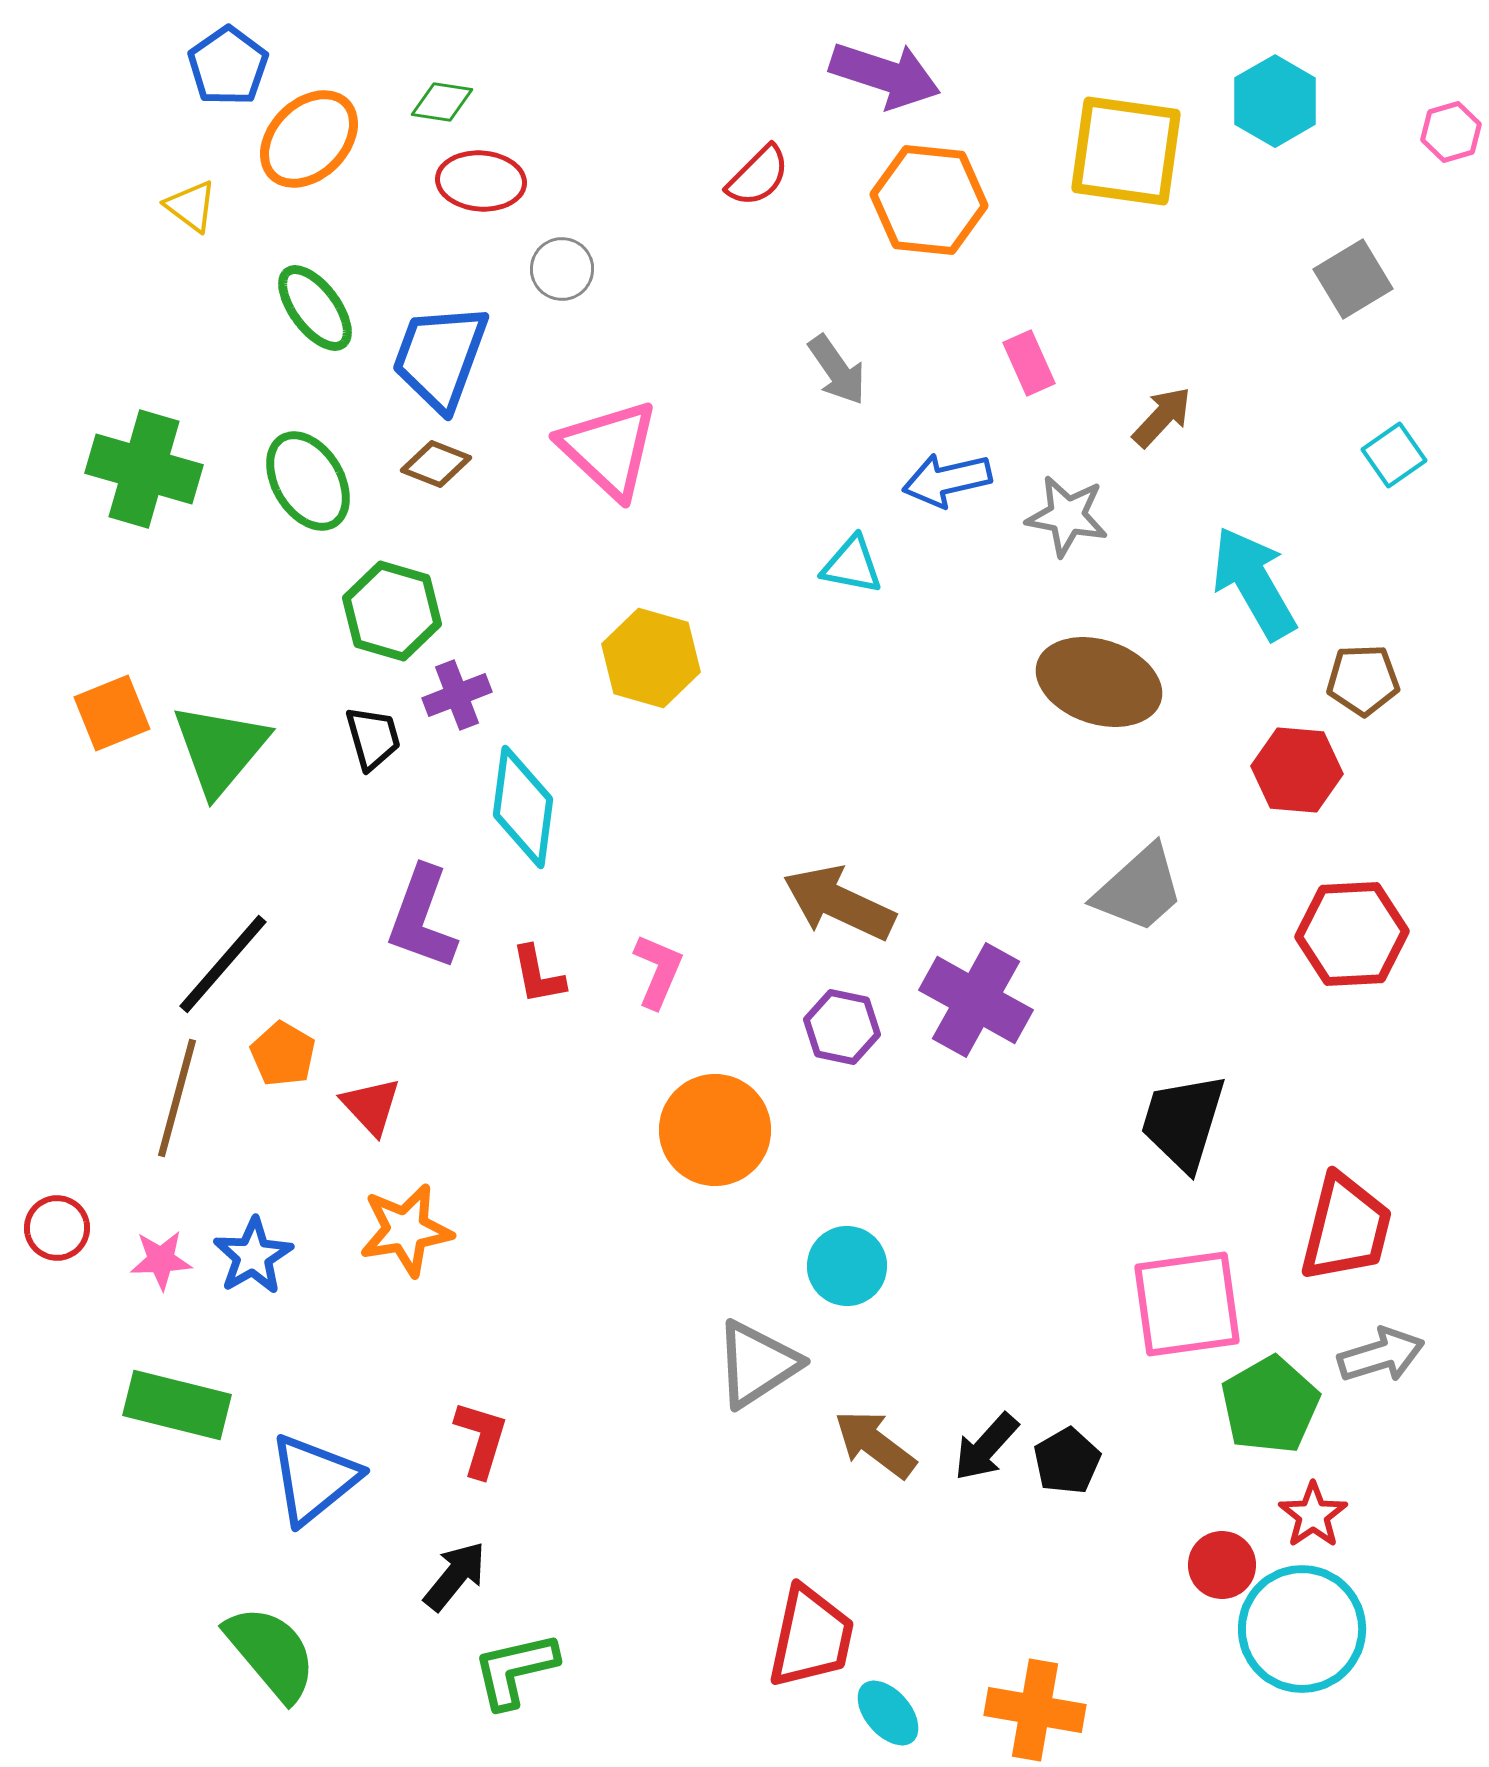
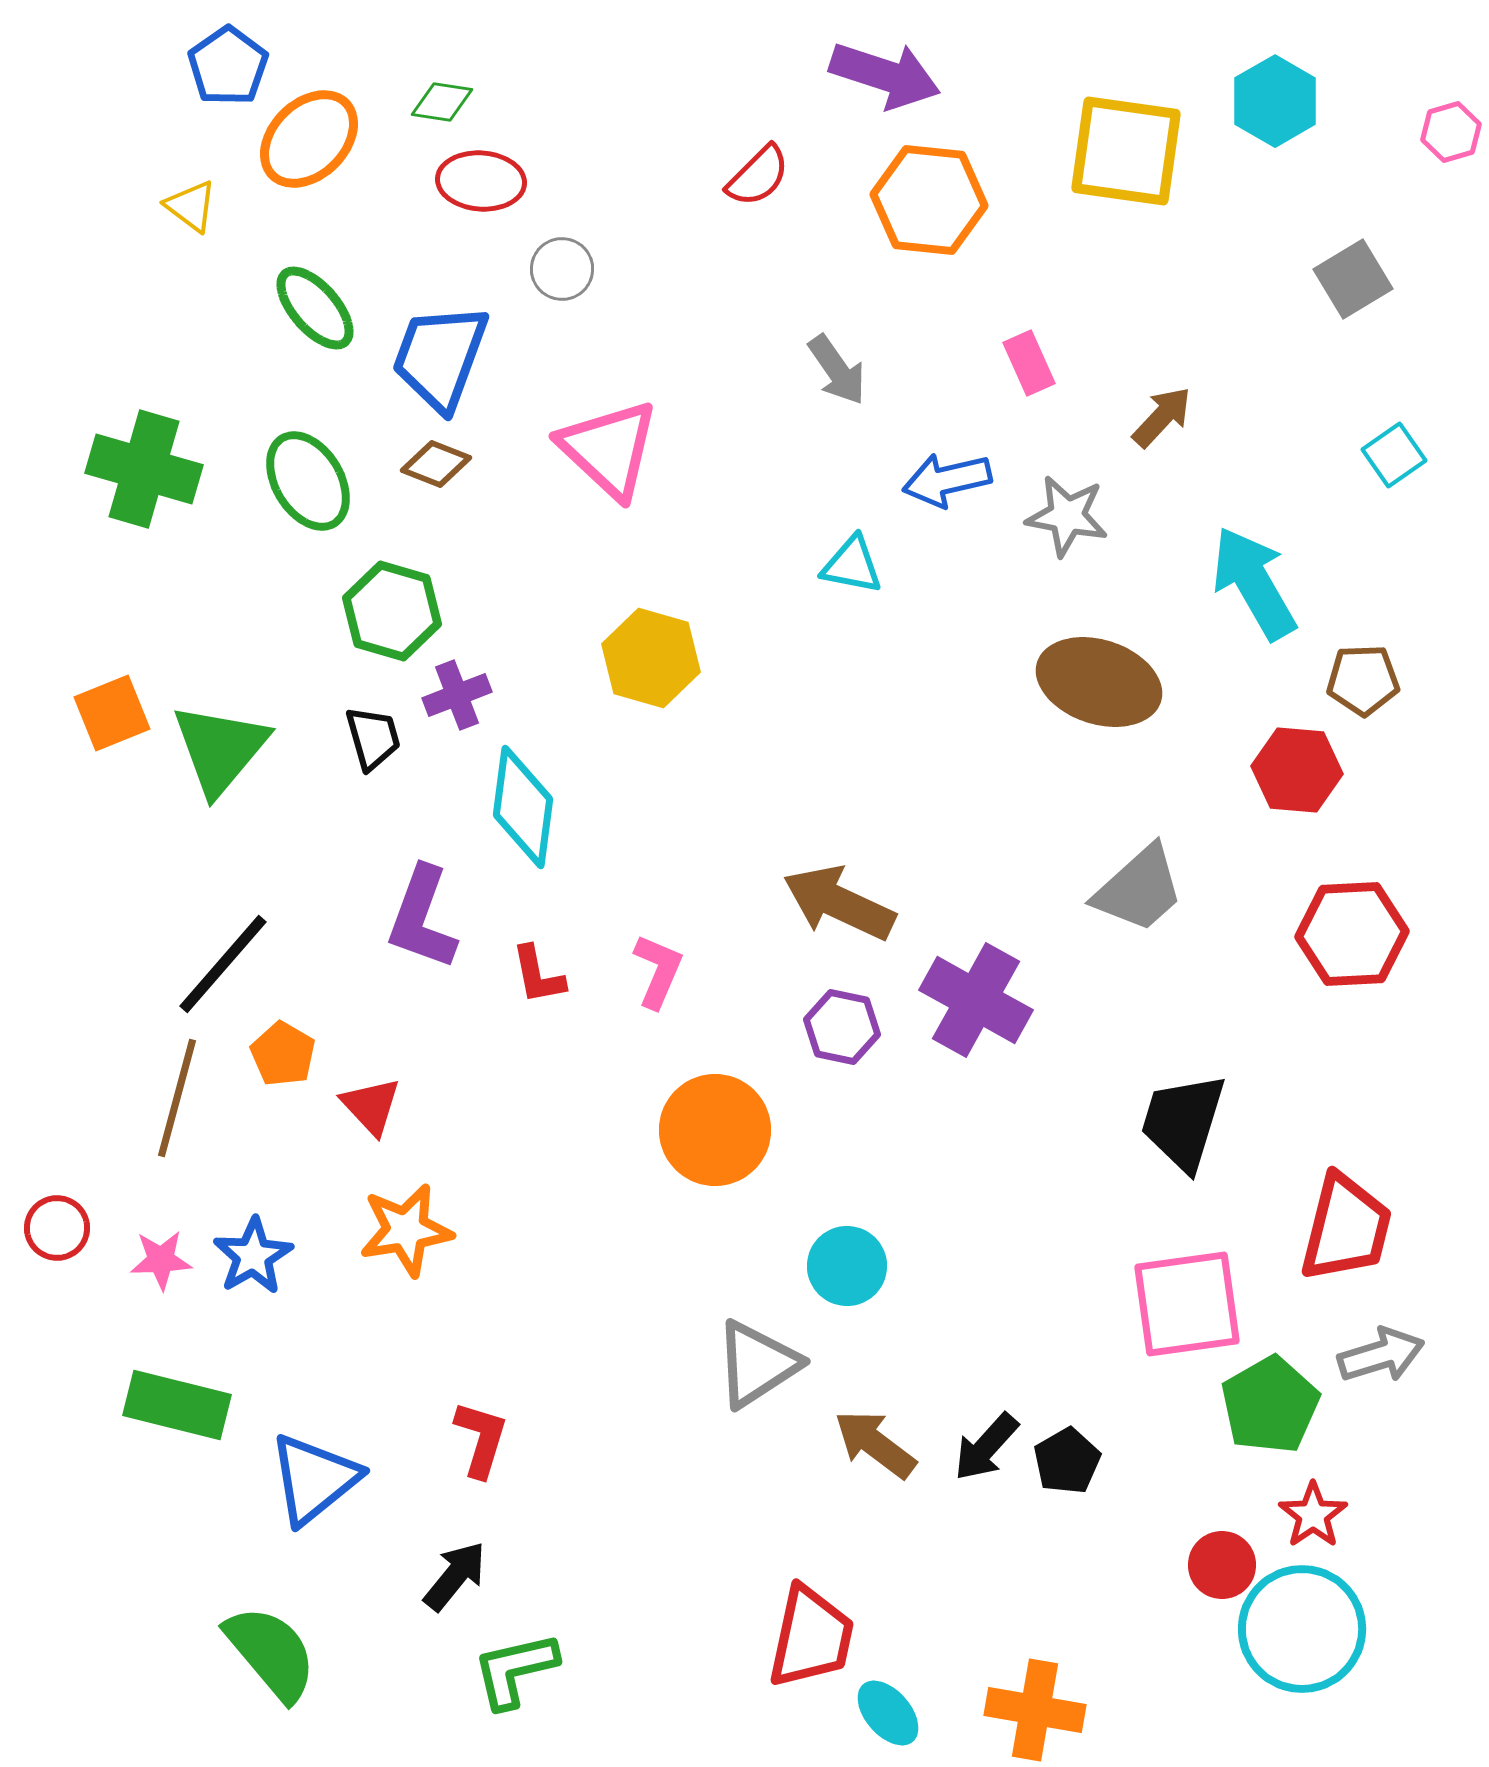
green ellipse at (315, 308): rotated 4 degrees counterclockwise
